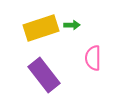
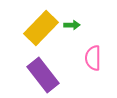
yellow rectangle: rotated 28 degrees counterclockwise
purple rectangle: moved 1 px left
